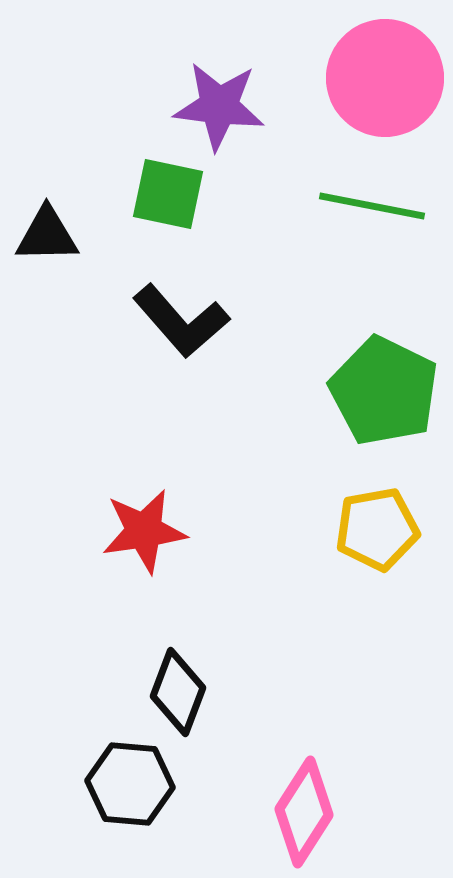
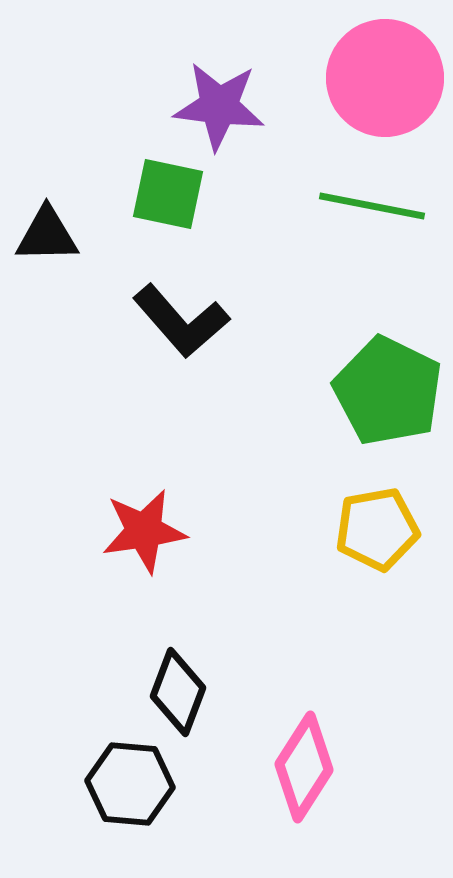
green pentagon: moved 4 px right
pink diamond: moved 45 px up
